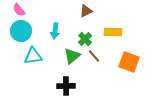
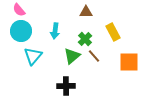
brown triangle: moved 1 px down; rotated 24 degrees clockwise
yellow rectangle: rotated 60 degrees clockwise
cyan triangle: rotated 42 degrees counterclockwise
orange square: rotated 20 degrees counterclockwise
